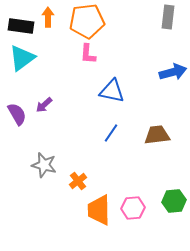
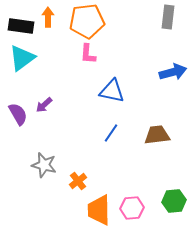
purple semicircle: moved 1 px right
pink hexagon: moved 1 px left
